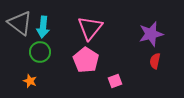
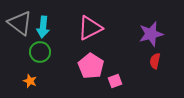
pink triangle: rotated 24 degrees clockwise
pink pentagon: moved 5 px right, 6 px down
